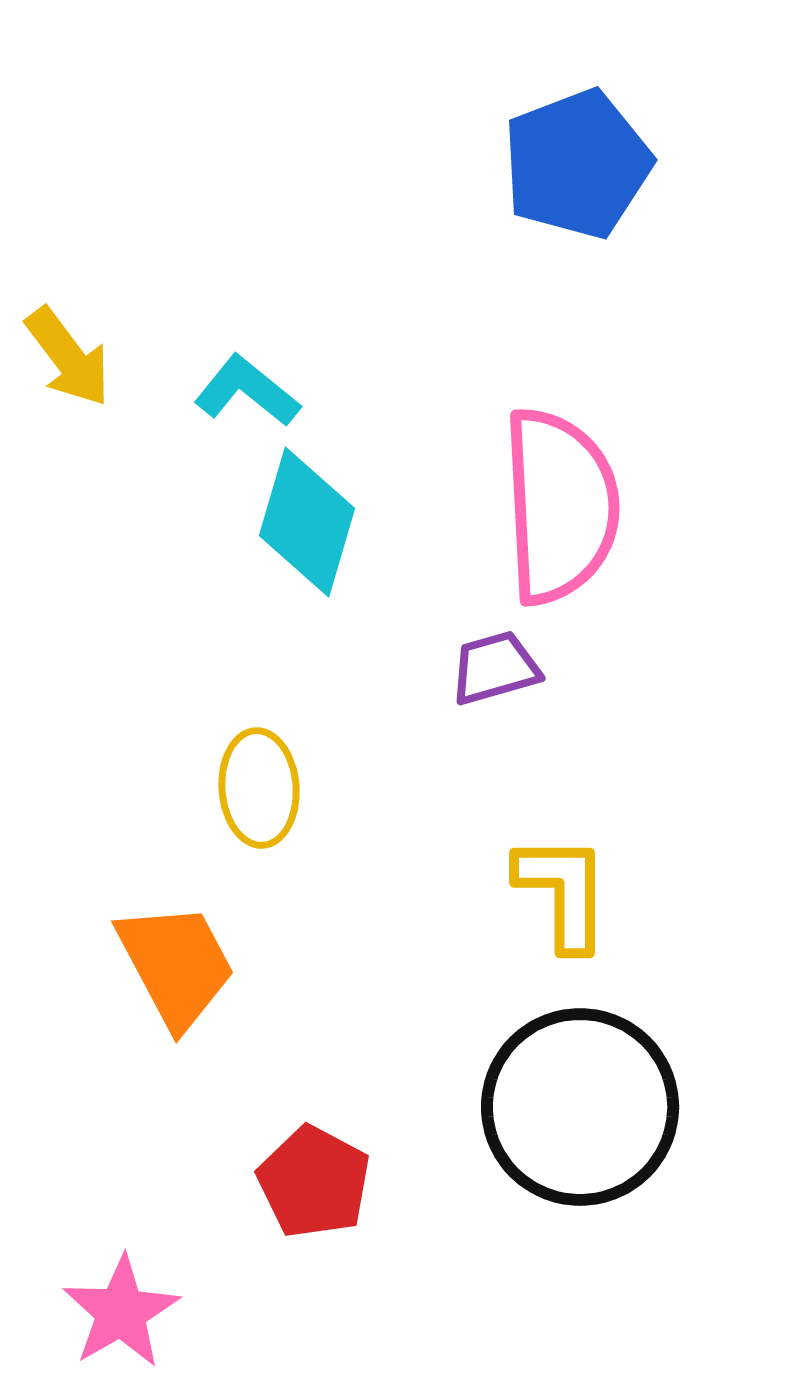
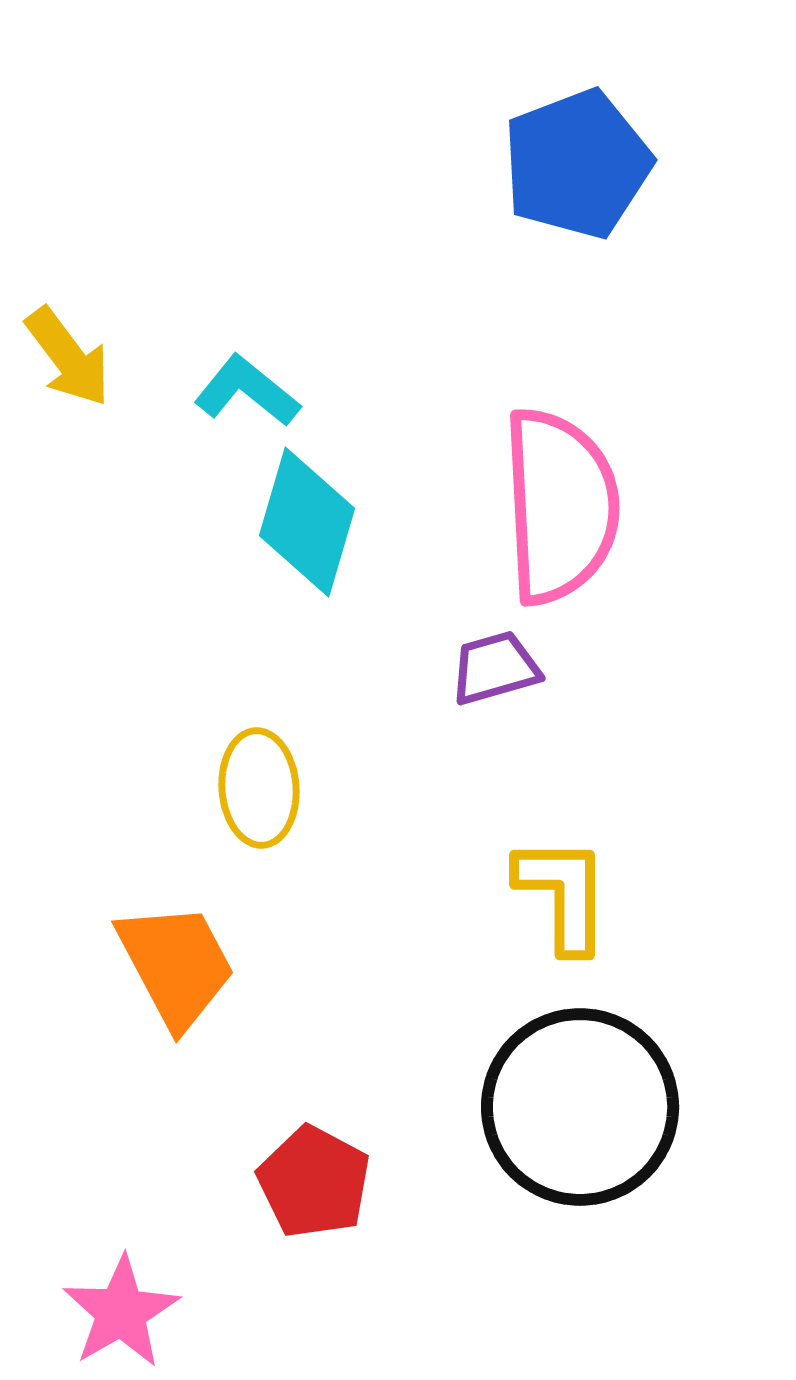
yellow L-shape: moved 2 px down
